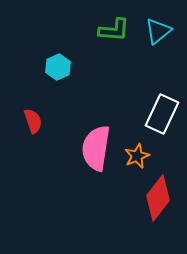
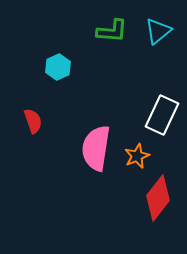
green L-shape: moved 2 px left, 1 px down
white rectangle: moved 1 px down
